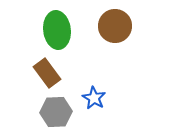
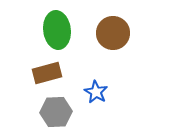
brown circle: moved 2 px left, 7 px down
brown rectangle: rotated 68 degrees counterclockwise
blue star: moved 2 px right, 6 px up
